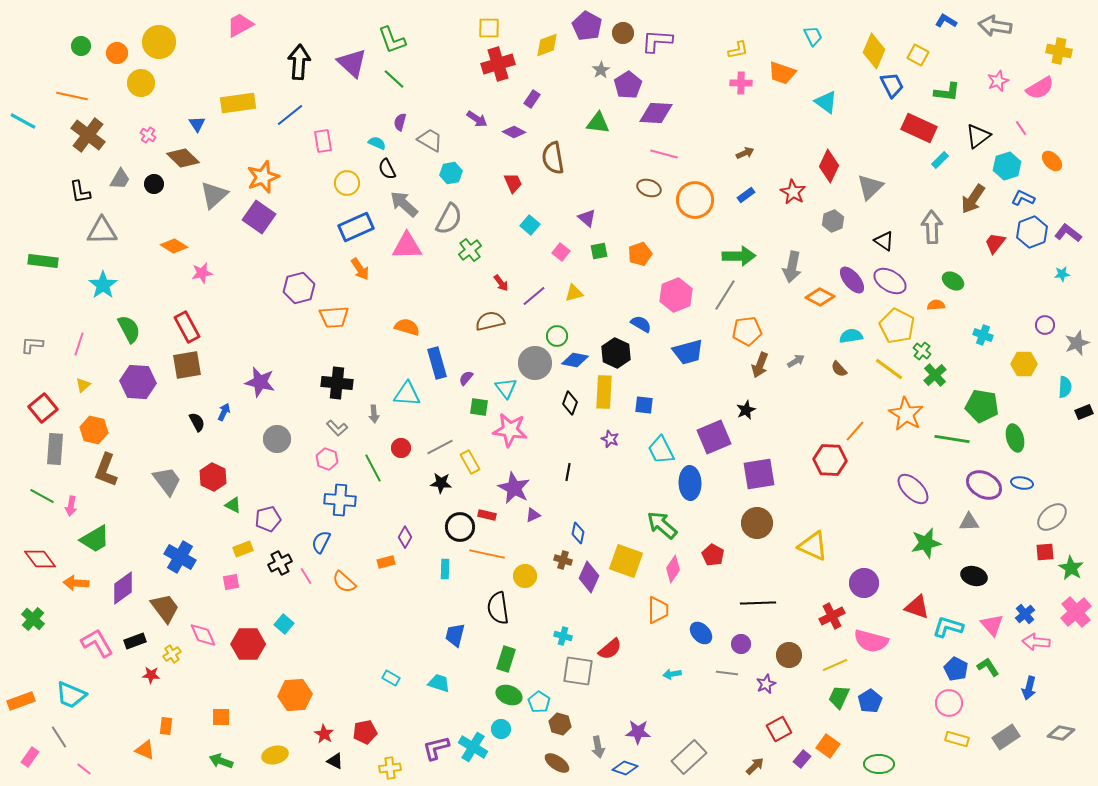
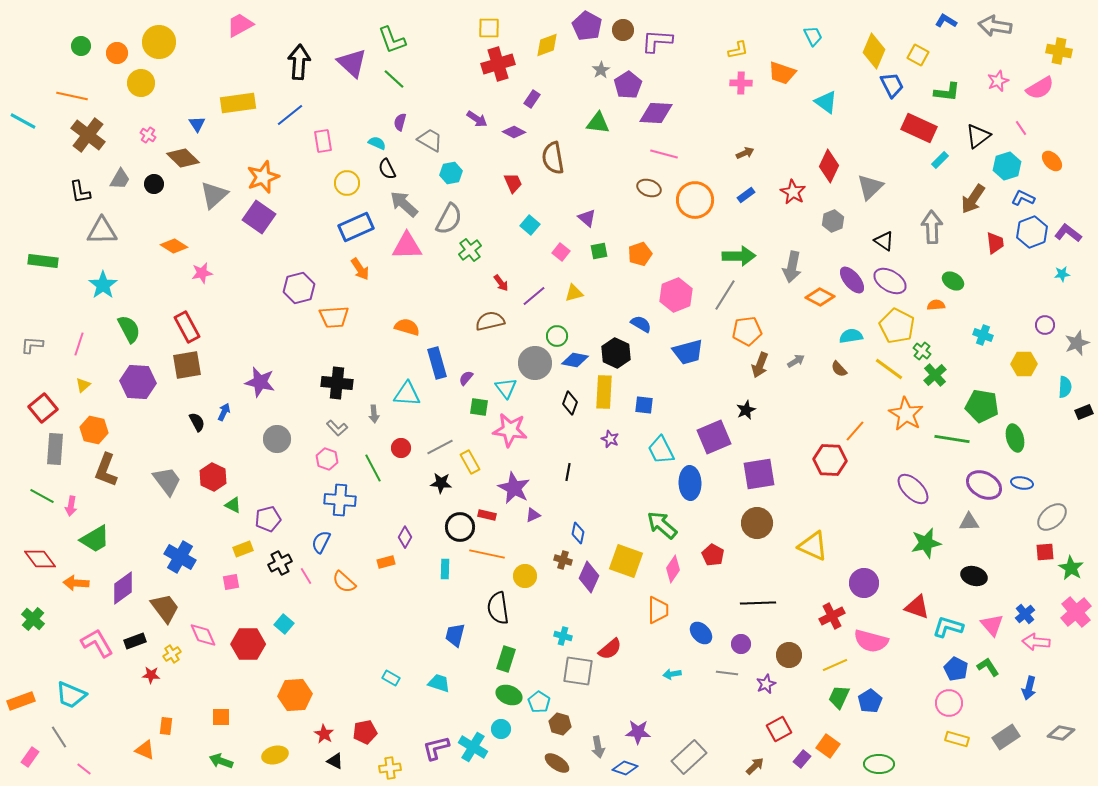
brown circle at (623, 33): moved 3 px up
red trapezoid at (995, 243): rotated 135 degrees clockwise
